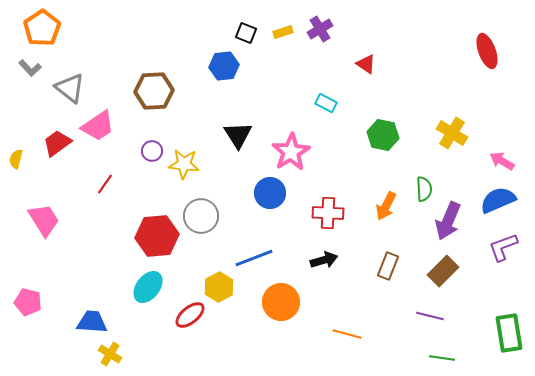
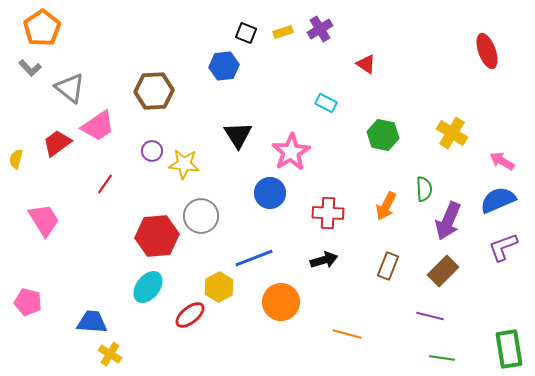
green rectangle at (509, 333): moved 16 px down
